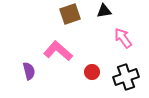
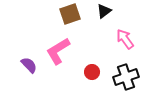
black triangle: rotated 28 degrees counterclockwise
pink arrow: moved 2 px right, 1 px down
pink L-shape: rotated 72 degrees counterclockwise
purple semicircle: moved 6 px up; rotated 30 degrees counterclockwise
